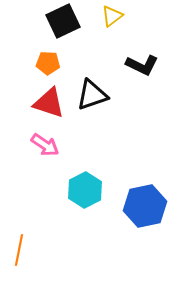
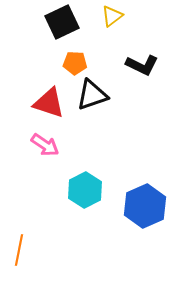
black square: moved 1 px left, 1 px down
orange pentagon: moved 27 px right
blue hexagon: rotated 12 degrees counterclockwise
